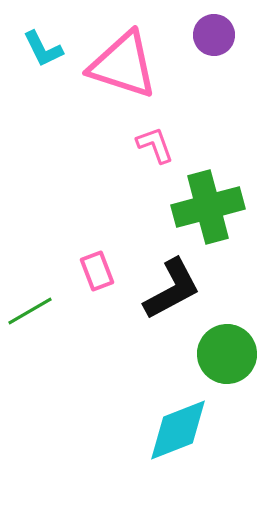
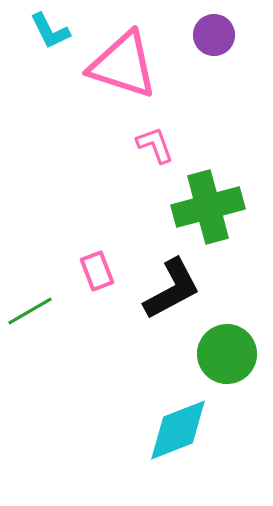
cyan L-shape: moved 7 px right, 18 px up
